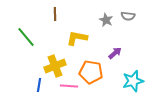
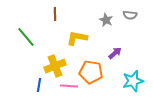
gray semicircle: moved 2 px right, 1 px up
